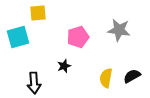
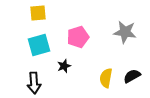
gray star: moved 6 px right, 2 px down
cyan square: moved 21 px right, 8 px down
